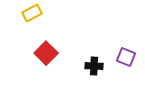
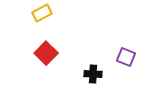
yellow rectangle: moved 10 px right
black cross: moved 1 px left, 8 px down
